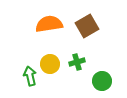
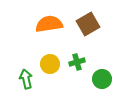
brown square: moved 1 px right, 2 px up
green arrow: moved 4 px left, 3 px down
green circle: moved 2 px up
